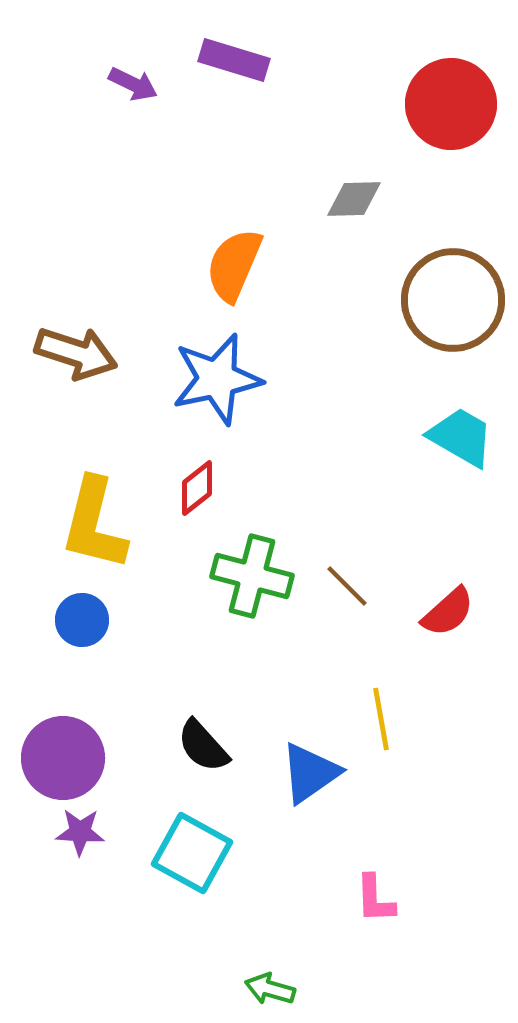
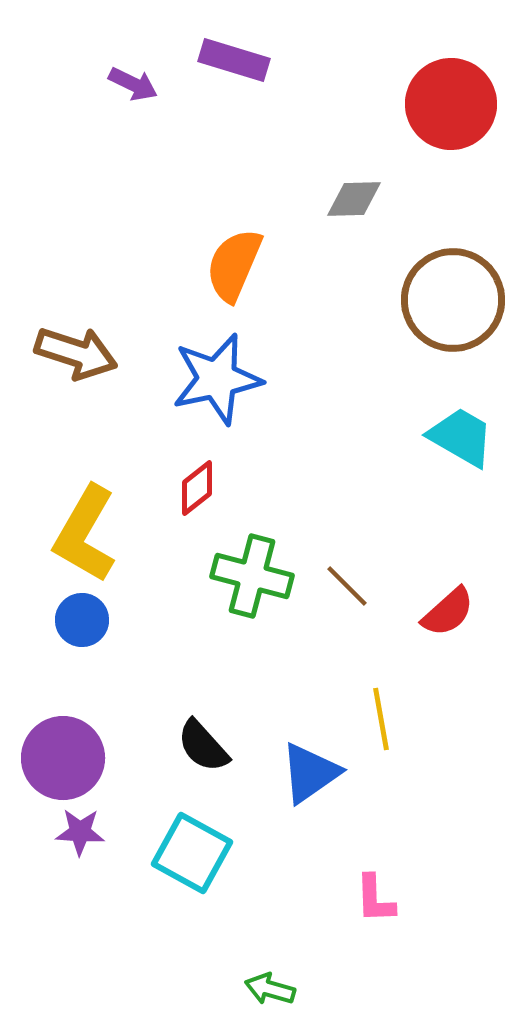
yellow L-shape: moved 9 px left, 10 px down; rotated 16 degrees clockwise
